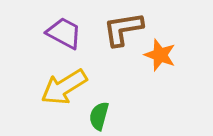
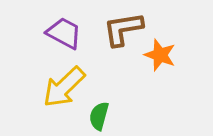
yellow arrow: rotated 12 degrees counterclockwise
